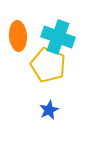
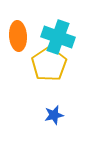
yellow pentagon: moved 1 px right, 1 px up; rotated 16 degrees clockwise
blue star: moved 5 px right, 5 px down; rotated 12 degrees clockwise
